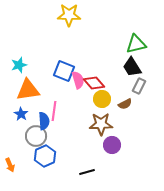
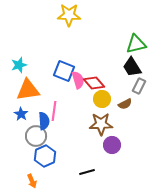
orange arrow: moved 22 px right, 16 px down
